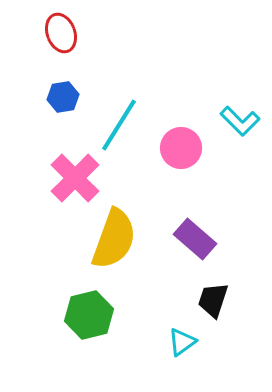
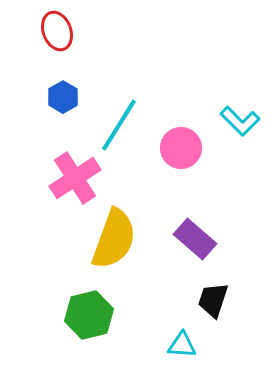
red ellipse: moved 4 px left, 2 px up
blue hexagon: rotated 20 degrees counterclockwise
pink cross: rotated 12 degrees clockwise
cyan triangle: moved 3 px down; rotated 40 degrees clockwise
